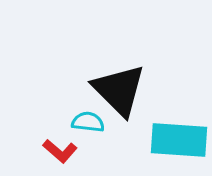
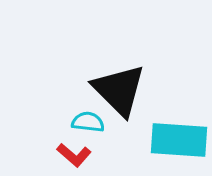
red L-shape: moved 14 px right, 4 px down
